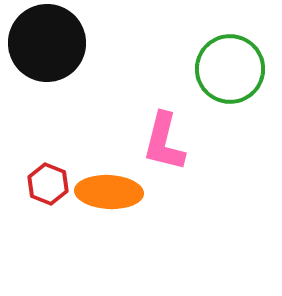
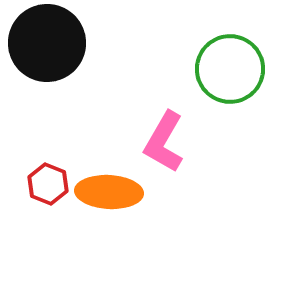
pink L-shape: rotated 16 degrees clockwise
